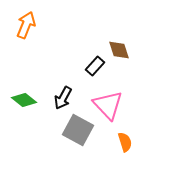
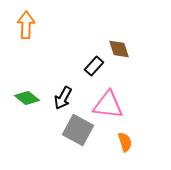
orange arrow: rotated 20 degrees counterclockwise
brown diamond: moved 1 px up
black rectangle: moved 1 px left
green diamond: moved 3 px right, 2 px up
pink triangle: rotated 40 degrees counterclockwise
